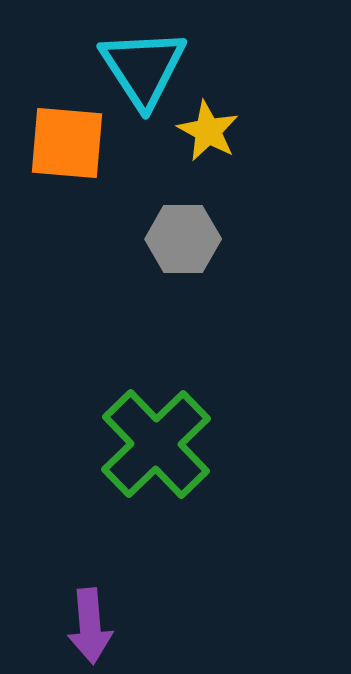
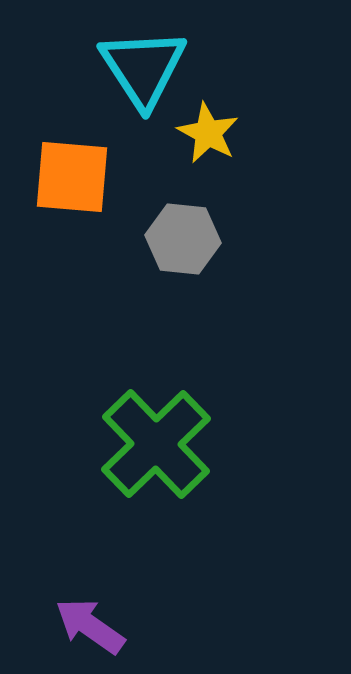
yellow star: moved 2 px down
orange square: moved 5 px right, 34 px down
gray hexagon: rotated 6 degrees clockwise
purple arrow: rotated 130 degrees clockwise
